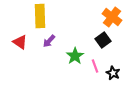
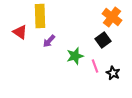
red triangle: moved 10 px up
green star: rotated 18 degrees clockwise
